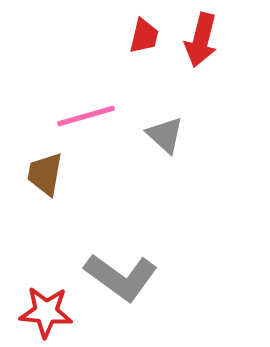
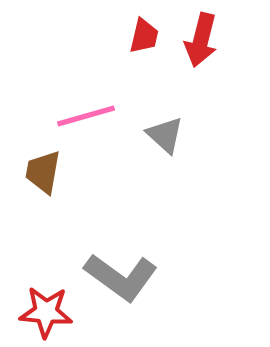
brown trapezoid: moved 2 px left, 2 px up
